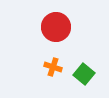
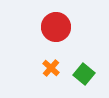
orange cross: moved 2 px left, 1 px down; rotated 24 degrees clockwise
